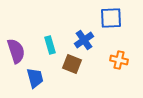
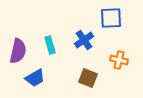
purple semicircle: moved 2 px right; rotated 30 degrees clockwise
brown square: moved 16 px right, 14 px down
blue trapezoid: rotated 75 degrees clockwise
